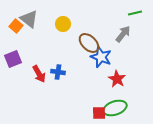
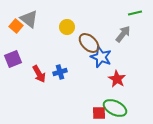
yellow circle: moved 4 px right, 3 px down
blue cross: moved 2 px right; rotated 24 degrees counterclockwise
green ellipse: rotated 45 degrees clockwise
